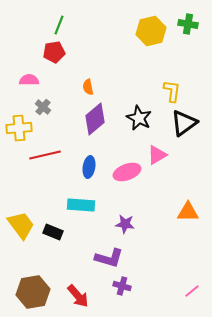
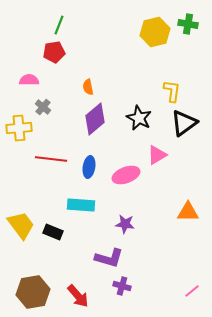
yellow hexagon: moved 4 px right, 1 px down
red line: moved 6 px right, 4 px down; rotated 20 degrees clockwise
pink ellipse: moved 1 px left, 3 px down
